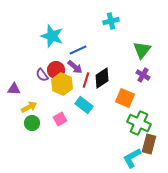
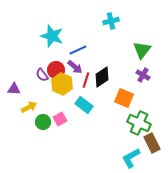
black diamond: moved 1 px up
orange square: moved 1 px left
green circle: moved 11 px right, 1 px up
brown rectangle: moved 3 px right, 1 px up; rotated 42 degrees counterclockwise
cyan L-shape: moved 1 px left
